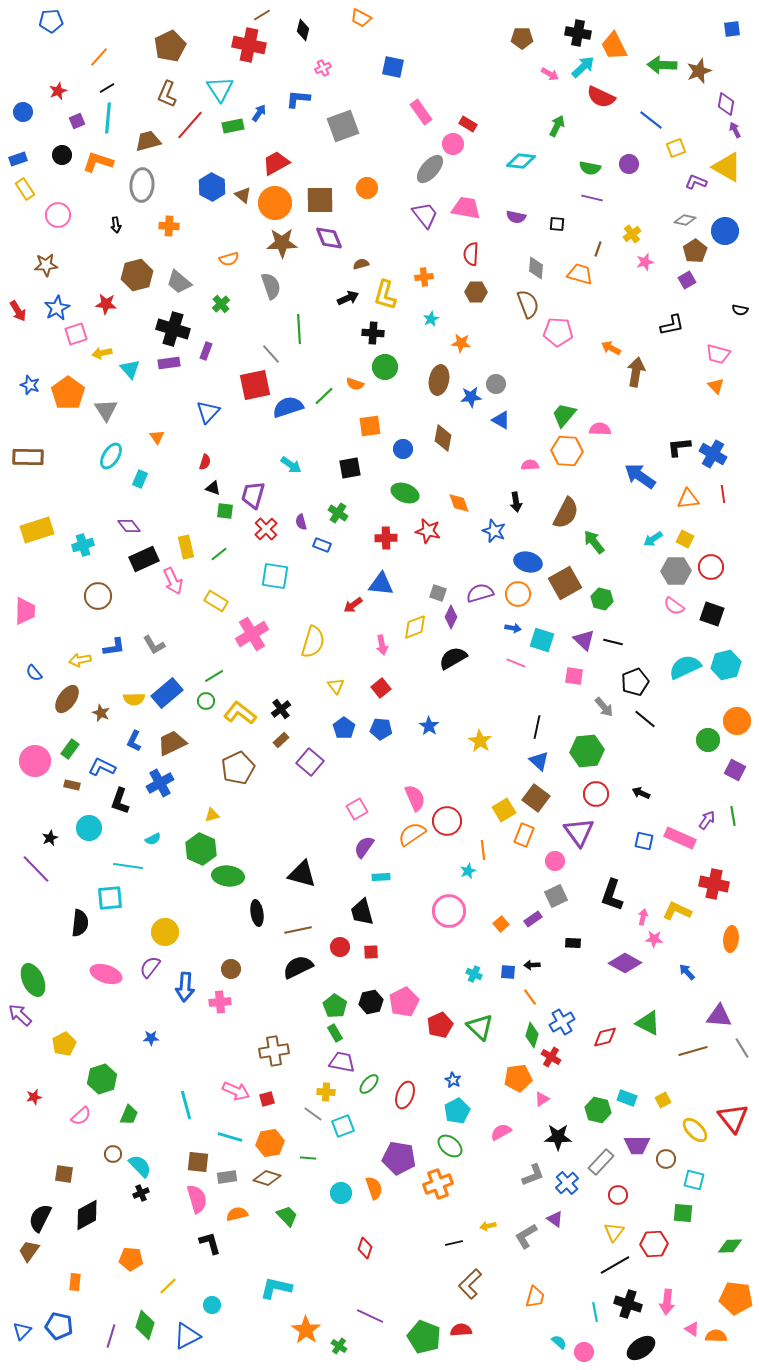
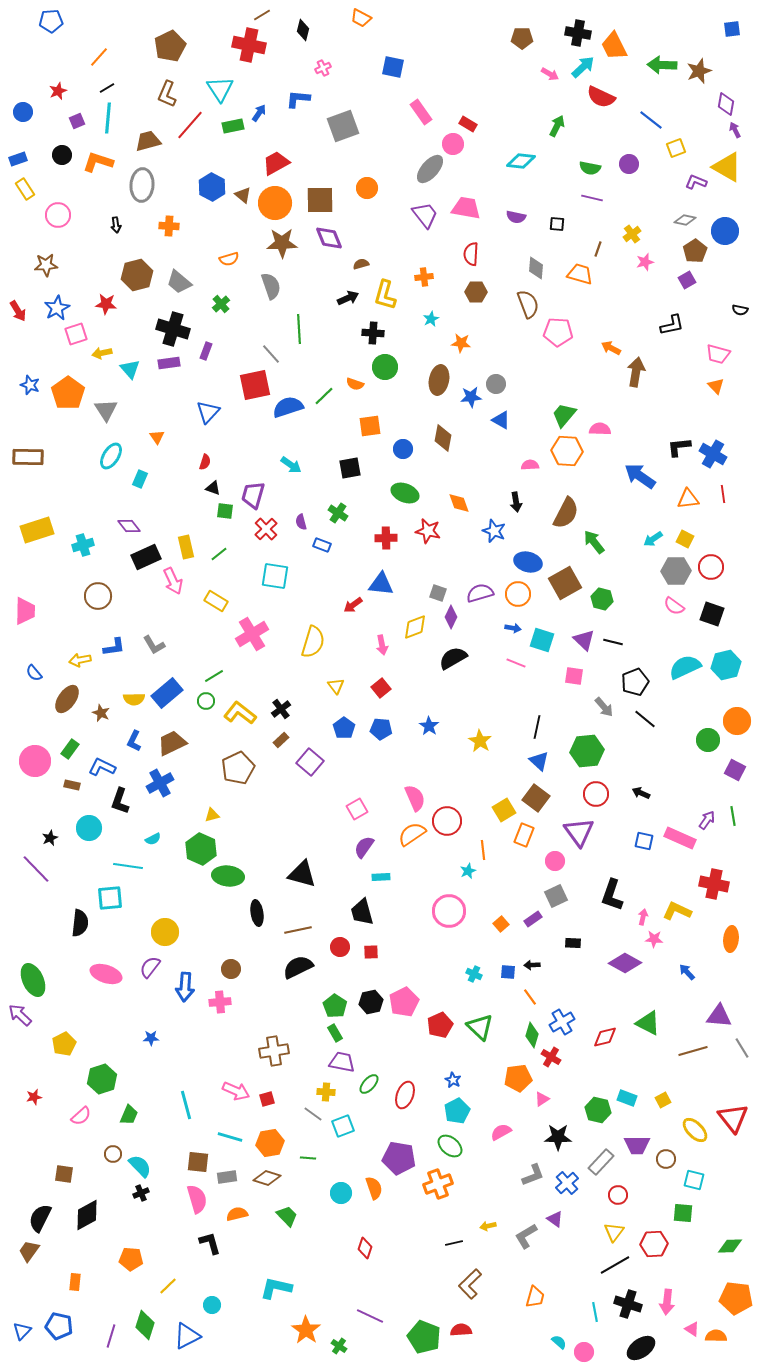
black rectangle at (144, 559): moved 2 px right, 2 px up
